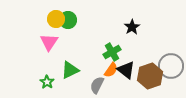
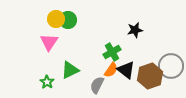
black star: moved 3 px right, 3 px down; rotated 21 degrees clockwise
